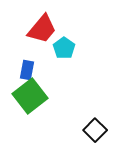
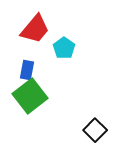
red trapezoid: moved 7 px left
